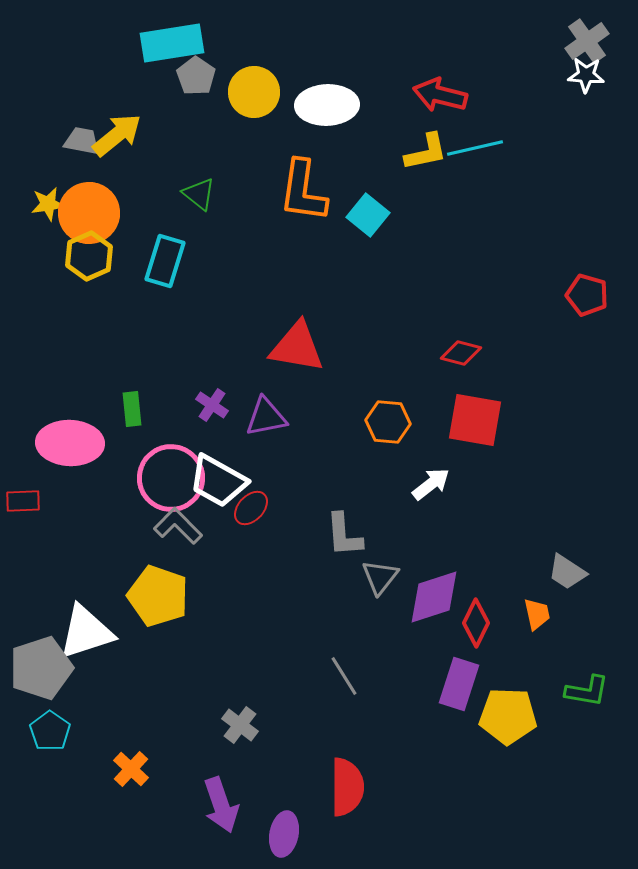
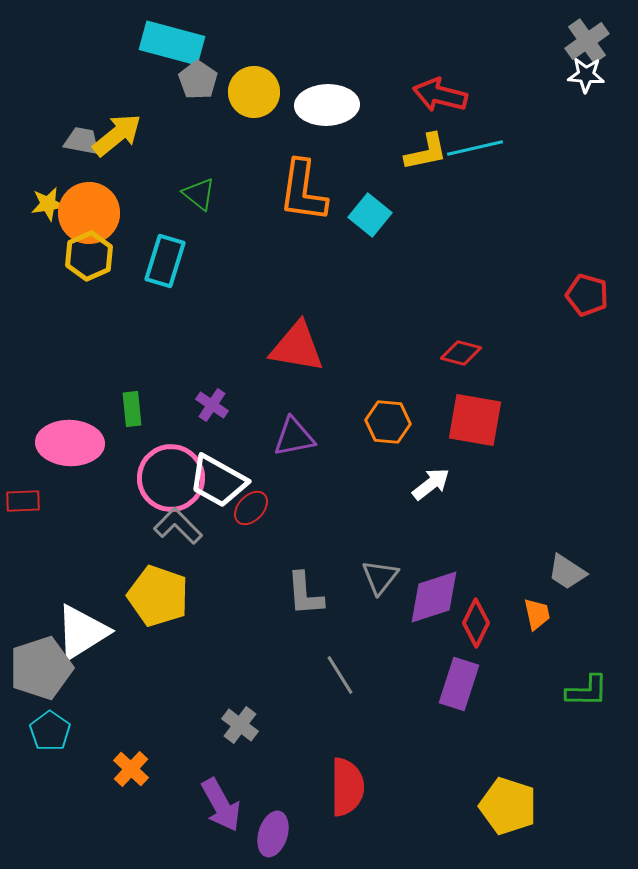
cyan rectangle at (172, 43): rotated 24 degrees clockwise
gray pentagon at (196, 76): moved 2 px right, 4 px down
cyan square at (368, 215): moved 2 px right
purple triangle at (266, 417): moved 28 px right, 20 px down
gray L-shape at (344, 535): moved 39 px left, 59 px down
white triangle at (86, 632): moved 4 px left; rotated 14 degrees counterclockwise
gray line at (344, 676): moved 4 px left, 1 px up
green L-shape at (587, 691): rotated 9 degrees counterclockwise
yellow pentagon at (508, 716): moved 90 px down; rotated 16 degrees clockwise
purple arrow at (221, 805): rotated 10 degrees counterclockwise
purple ellipse at (284, 834): moved 11 px left; rotated 6 degrees clockwise
